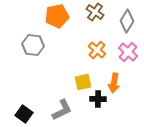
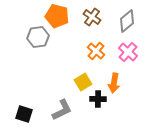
brown cross: moved 3 px left, 5 px down
orange pentagon: rotated 25 degrees clockwise
gray diamond: rotated 20 degrees clockwise
gray hexagon: moved 5 px right, 8 px up; rotated 15 degrees counterclockwise
orange cross: moved 1 px left, 1 px down
yellow square: rotated 18 degrees counterclockwise
black square: rotated 18 degrees counterclockwise
